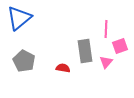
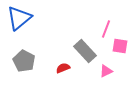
pink line: rotated 18 degrees clockwise
pink square: rotated 28 degrees clockwise
gray rectangle: rotated 35 degrees counterclockwise
pink triangle: moved 9 px down; rotated 24 degrees clockwise
red semicircle: rotated 32 degrees counterclockwise
